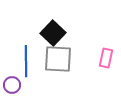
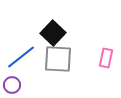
blue line: moved 5 px left, 4 px up; rotated 52 degrees clockwise
